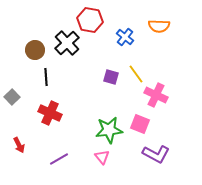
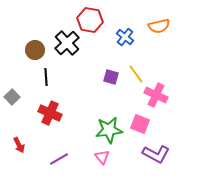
orange semicircle: rotated 15 degrees counterclockwise
